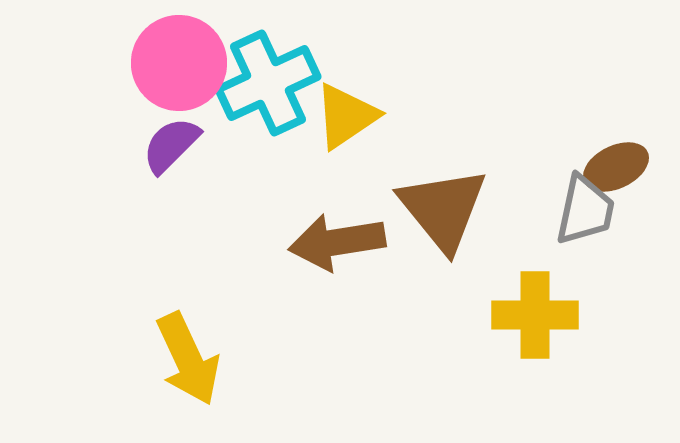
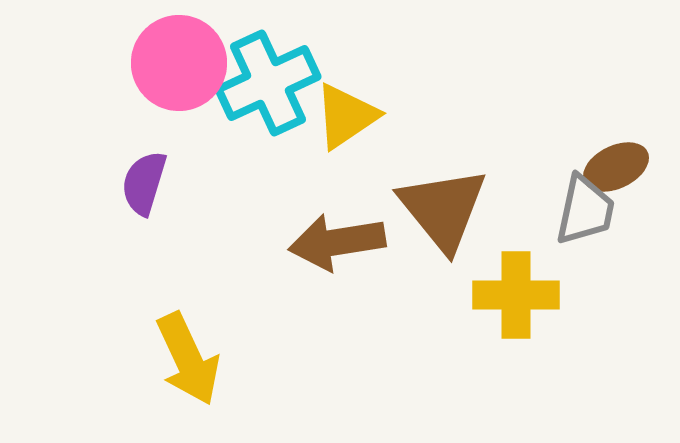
purple semicircle: moved 27 px left, 38 px down; rotated 28 degrees counterclockwise
yellow cross: moved 19 px left, 20 px up
